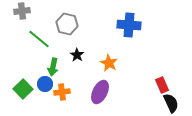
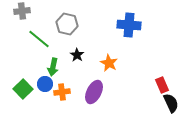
purple ellipse: moved 6 px left
